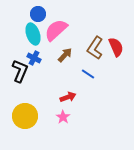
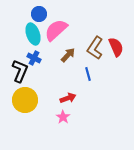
blue circle: moved 1 px right
brown arrow: moved 3 px right
blue line: rotated 40 degrees clockwise
red arrow: moved 1 px down
yellow circle: moved 16 px up
